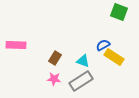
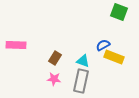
yellow rectangle: rotated 12 degrees counterclockwise
gray rectangle: rotated 45 degrees counterclockwise
